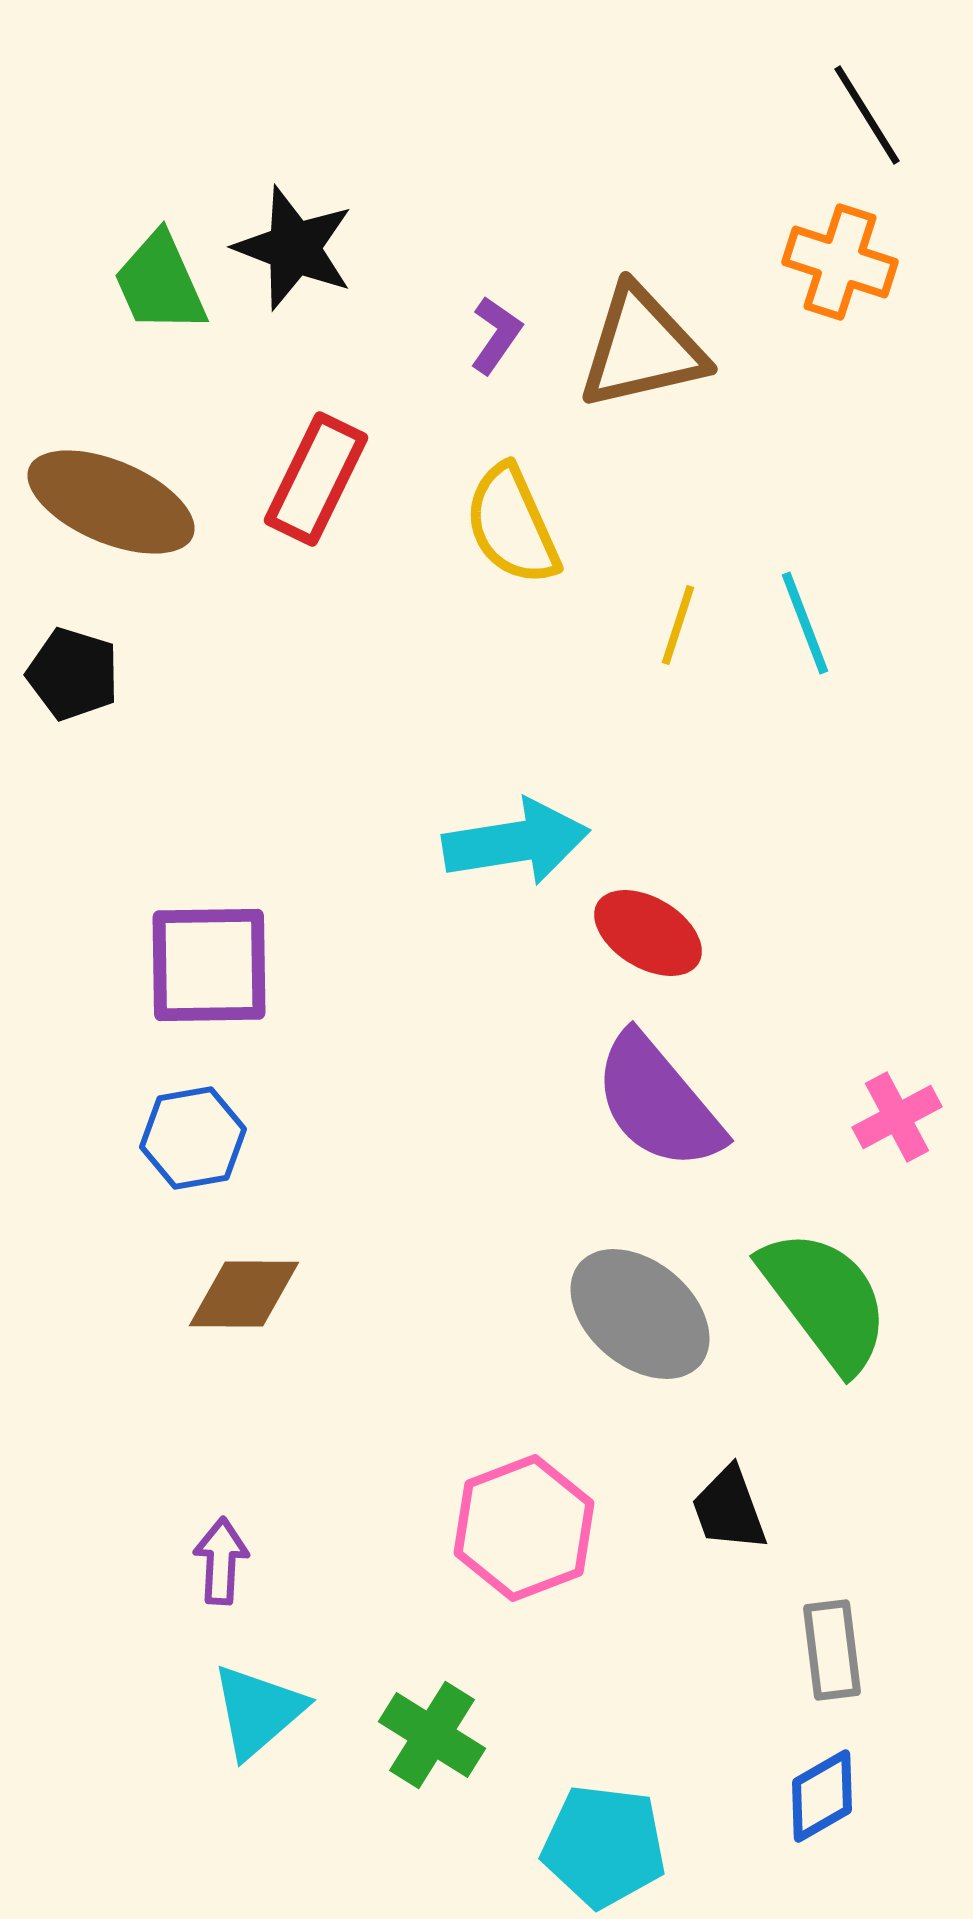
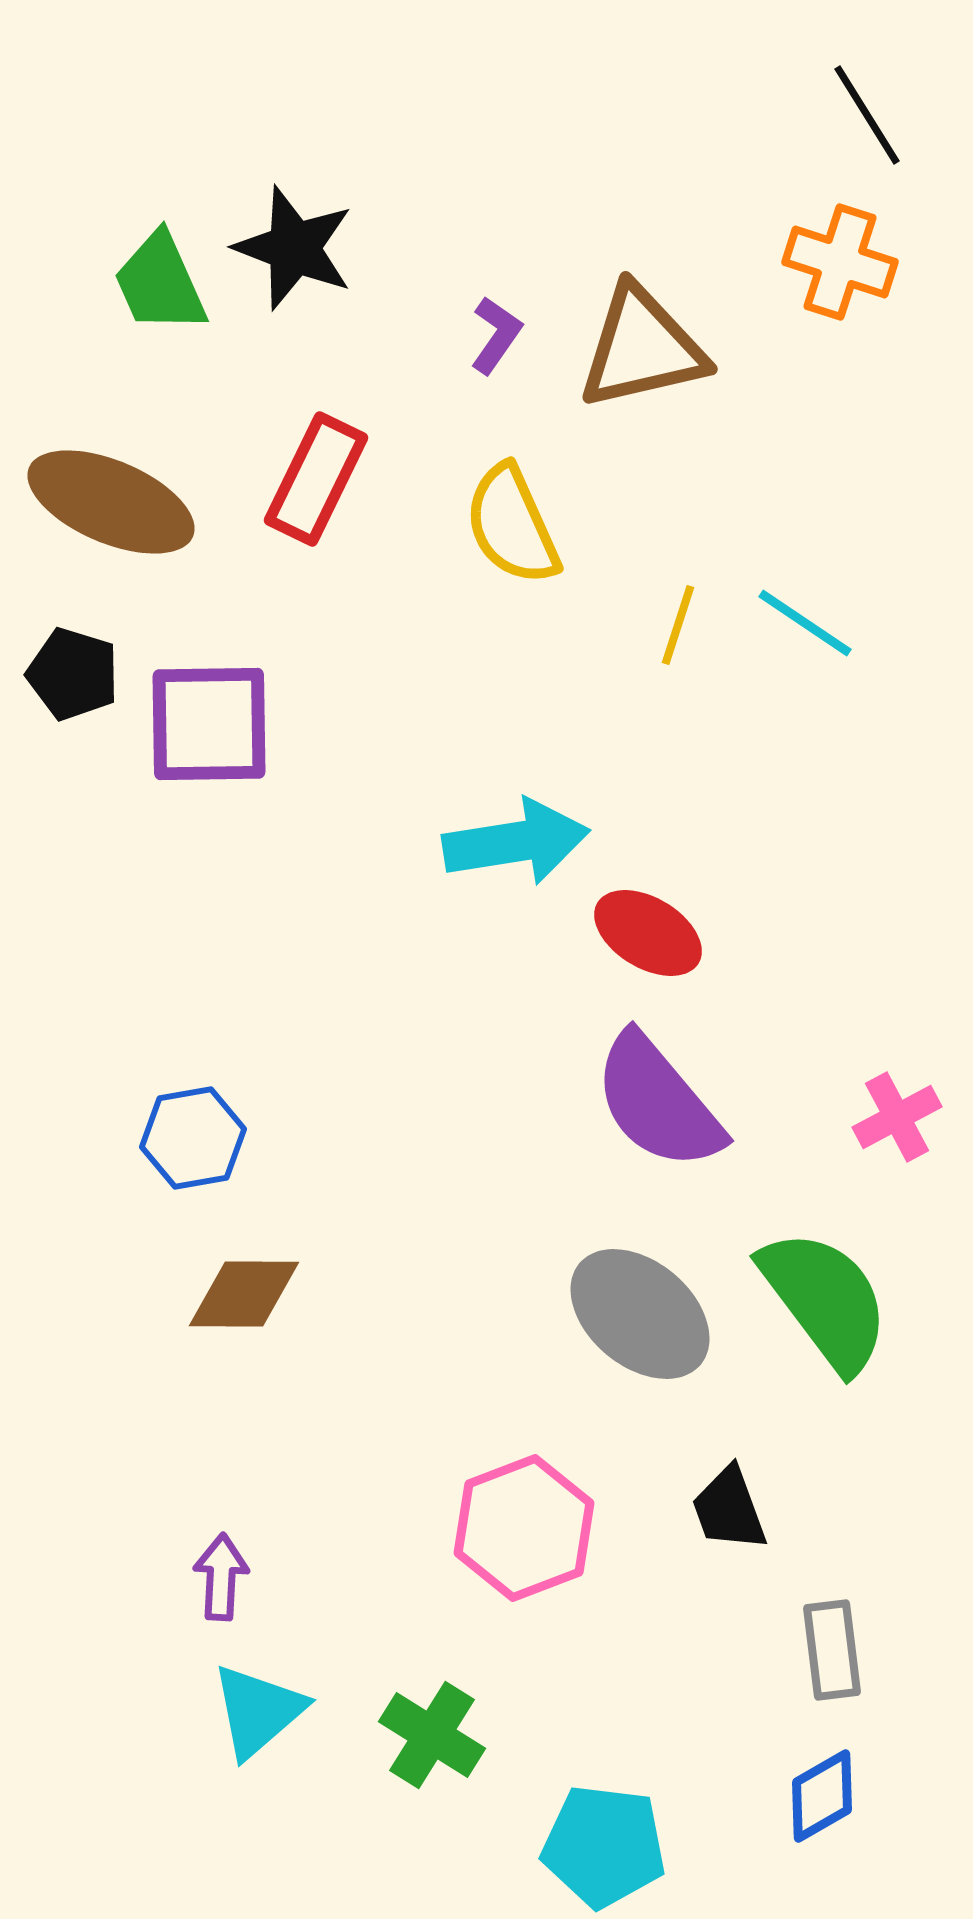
cyan line: rotated 35 degrees counterclockwise
purple square: moved 241 px up
purple arrow: moved 16 px down
